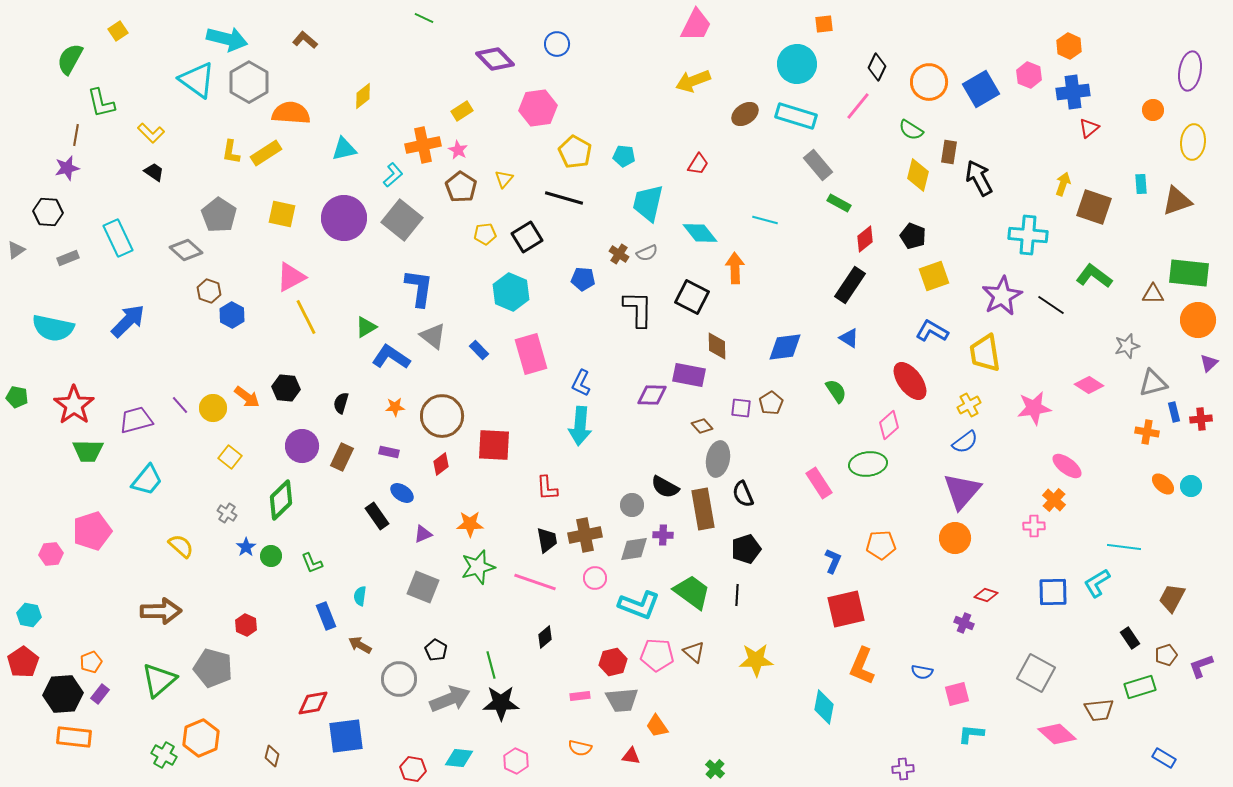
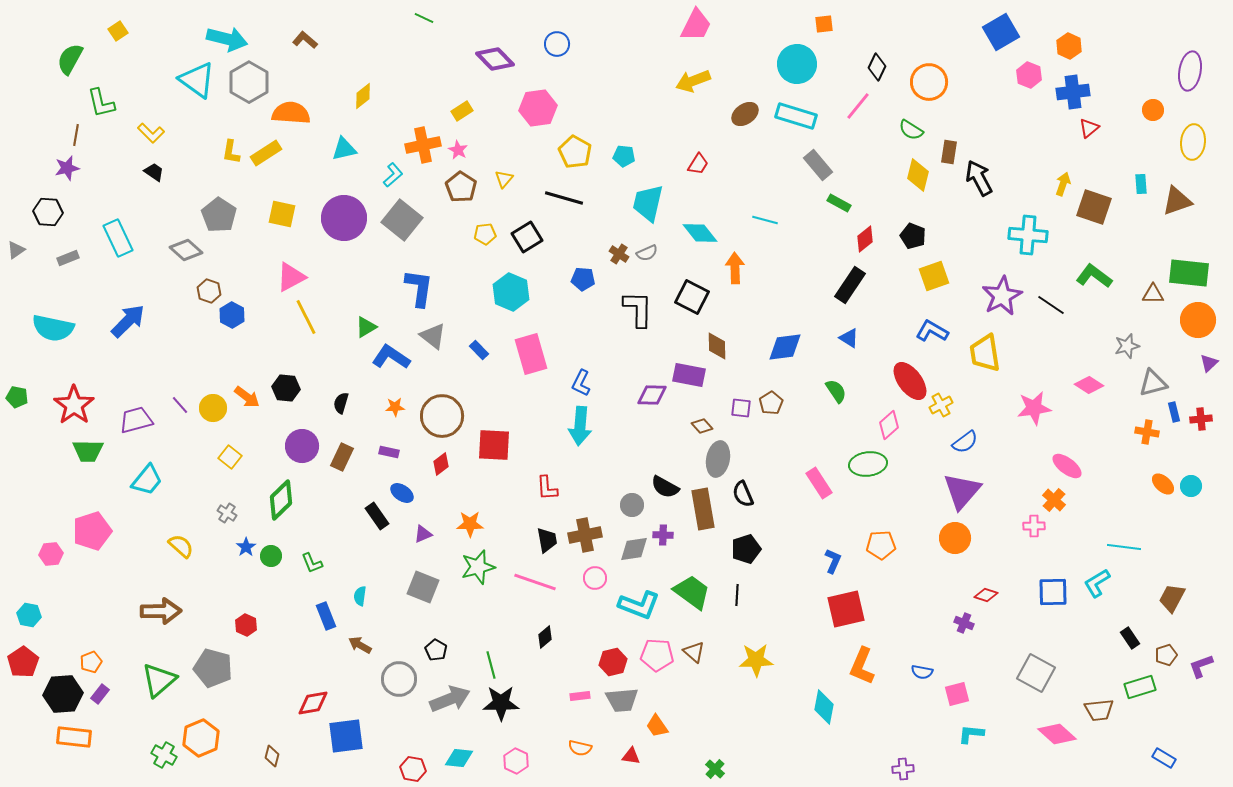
blue square at (981, 89): moved 20 px right, 57 px up
yellow cross at (969, 405): moved 28 px left
